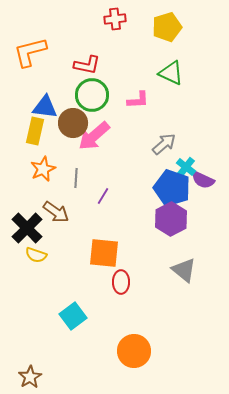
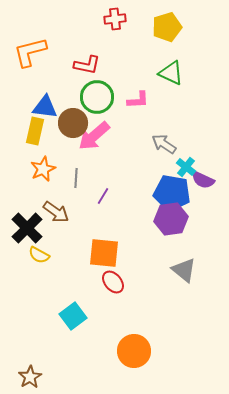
green circle: moved 5 px right, 2 px down
gray arrow: rotated 105 degrees counterclockwise
blue pentagon: moved 5 px down; rotated 9 degrees counterclockwise
purple hexagon: rotated 20 degrees clockwise
yellow semicircle: moved 3 px right; rotated 10 degrees clockwise
red ellipse: moved 8 px left; rotated 40 degrees counterclockwise
